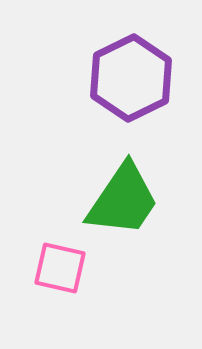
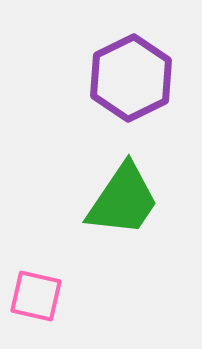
pink square: moved 24 px left, 28 px down
